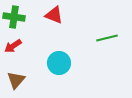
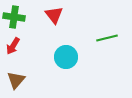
red triangle: rotated 30 degrees clockwise
red arrow: rotated 24 degrees counterclockwise
cyan circle: moved 7 px right, 6 px up
